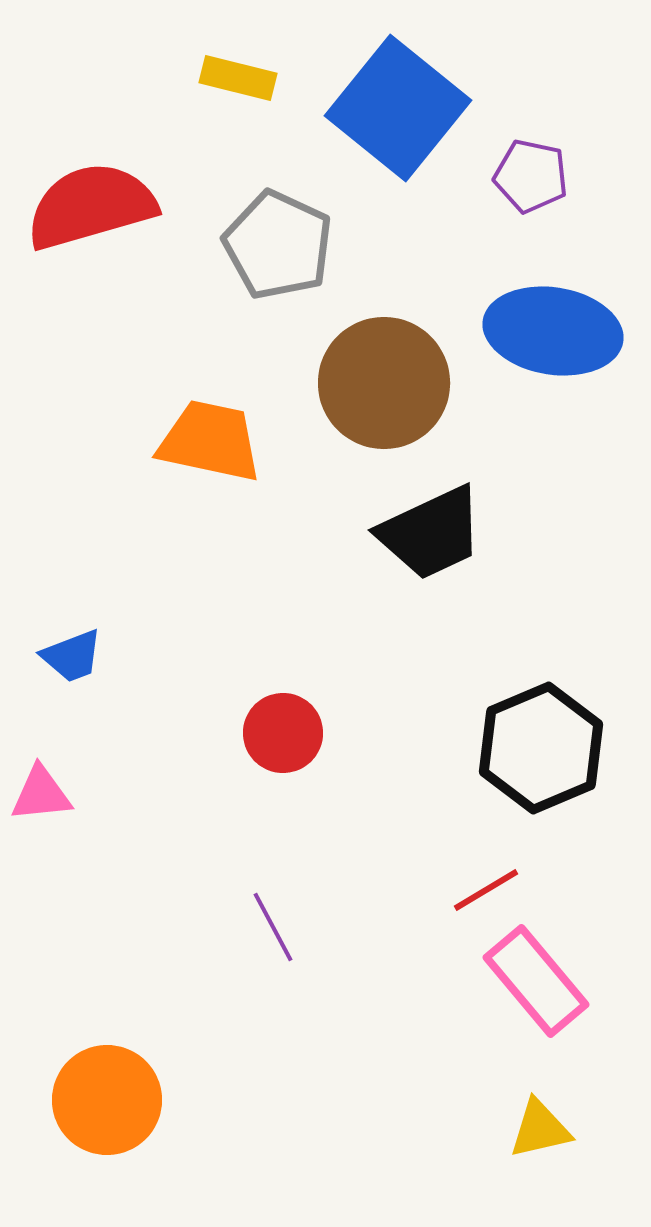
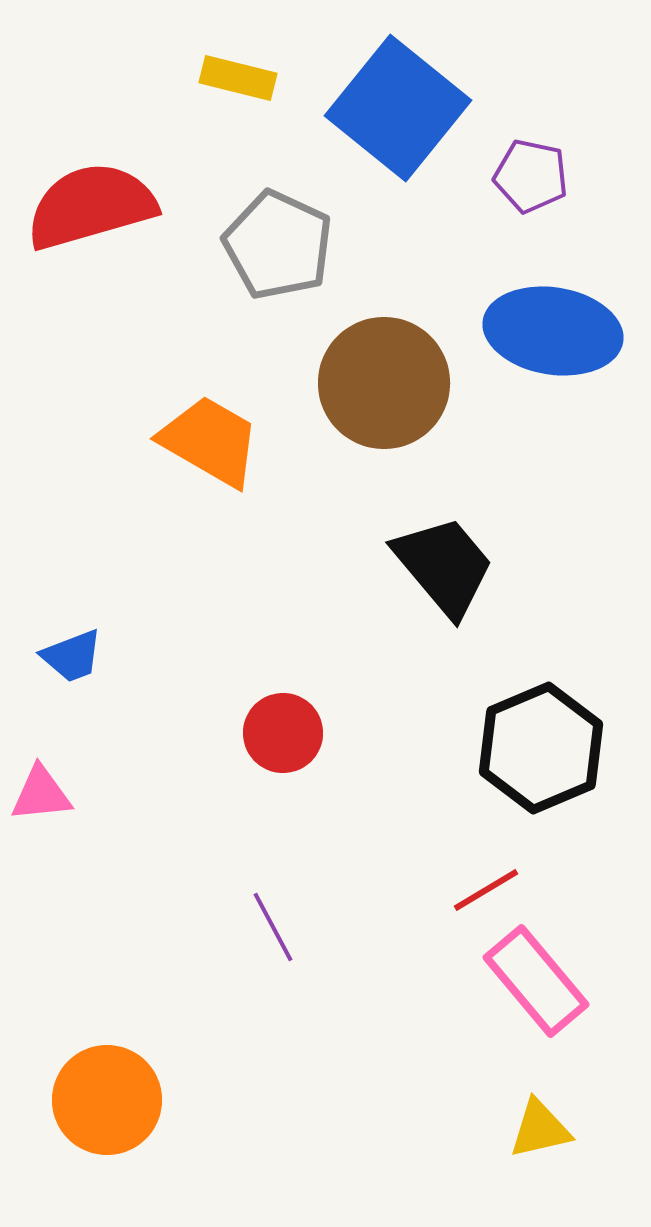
orange trapezoid: rotated 18 degrees clockwise
black trapezoid: moved 13 px right, 33 px down; rotated 105 degrees counterclockwise
